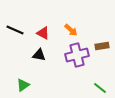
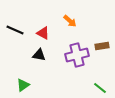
orange arrow: moved 1 px left, 9 px up
